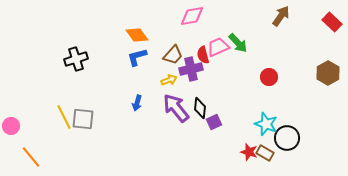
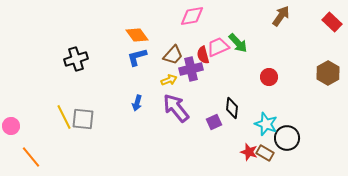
black diamond: moved 32 px right
